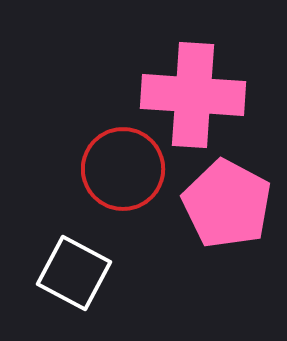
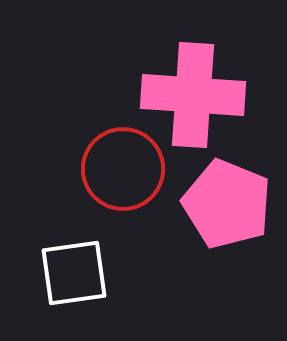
pink pentagon: rotated 6 degrees counterclockwise
white square: rotated 36 degrees counterclockwise
